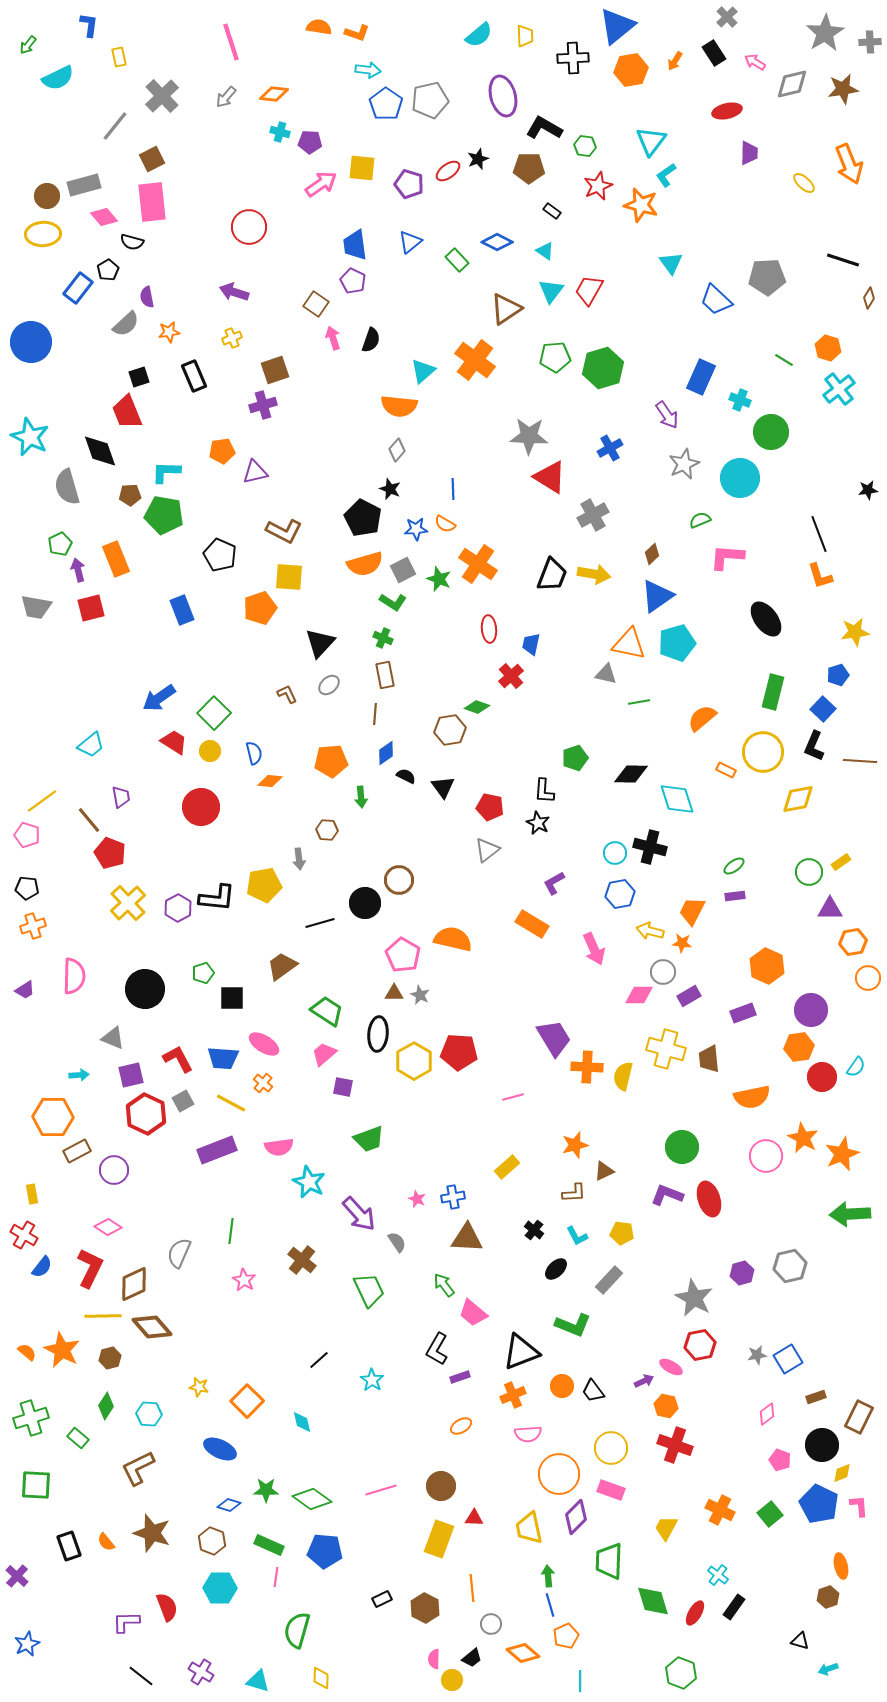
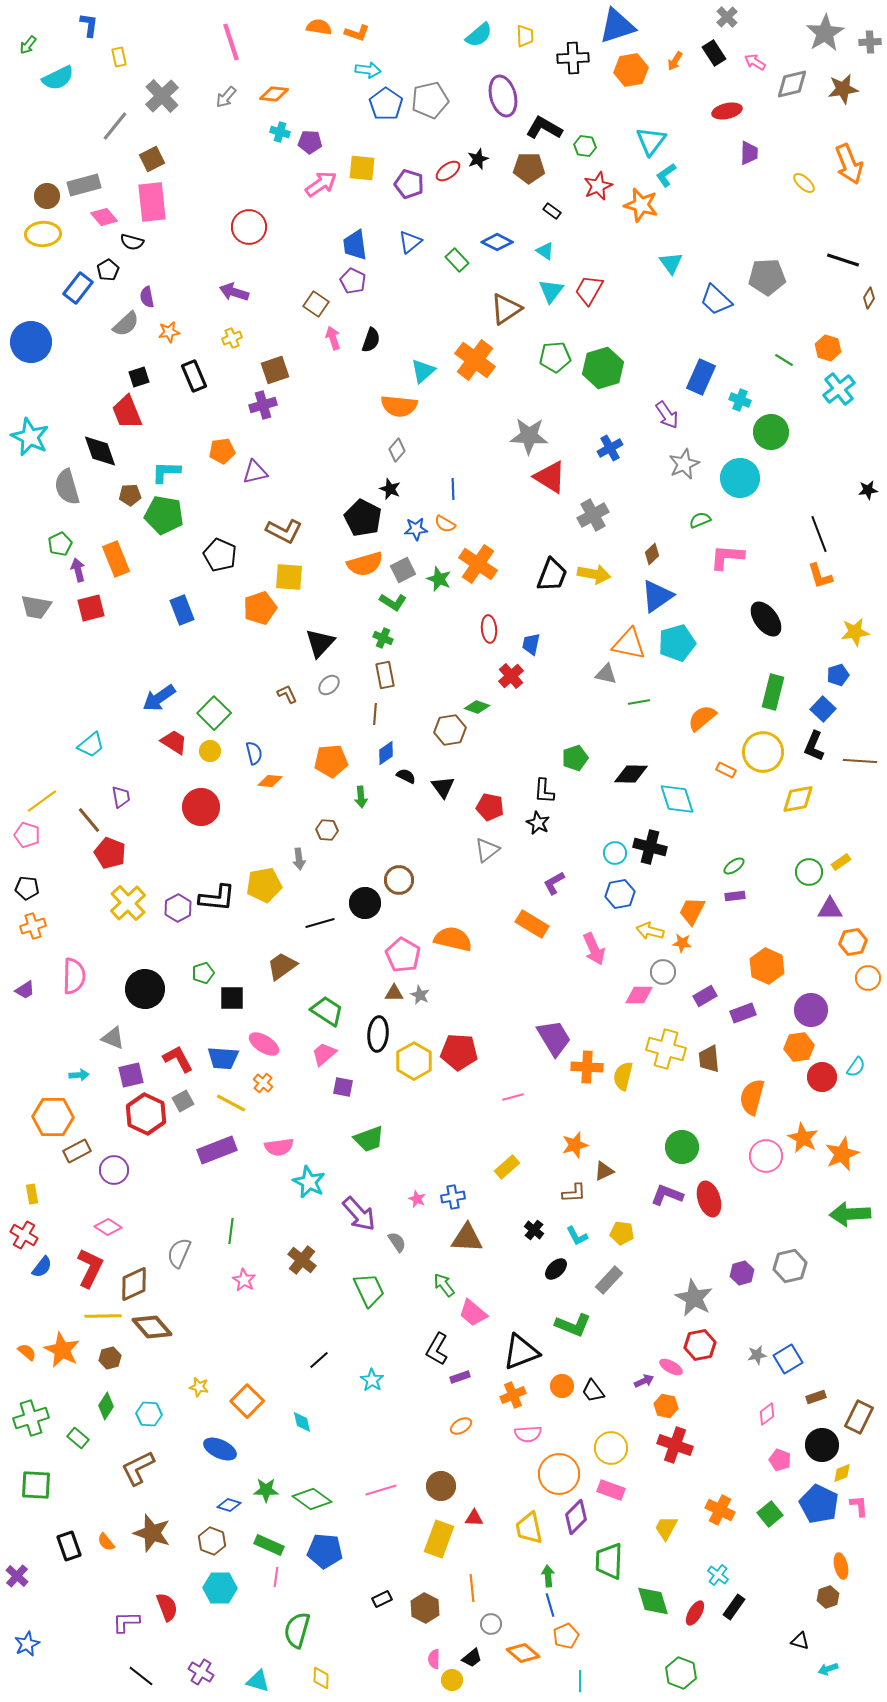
blue triangle at (617, 26): rotated 21 degrees clockwise
purple rectangle at (689, 996): moved 16 px right
orange semicircle at (752, 1097): rotated 117 degrees clockwise
